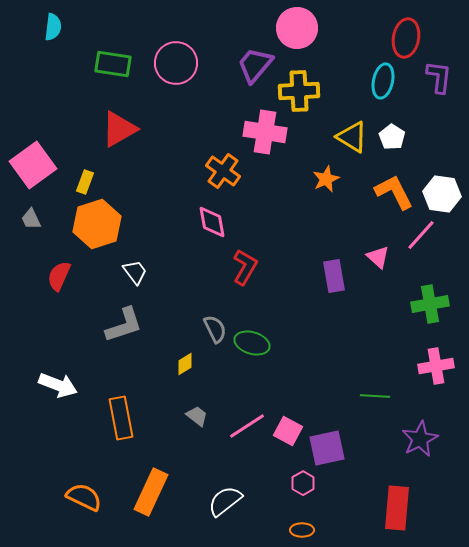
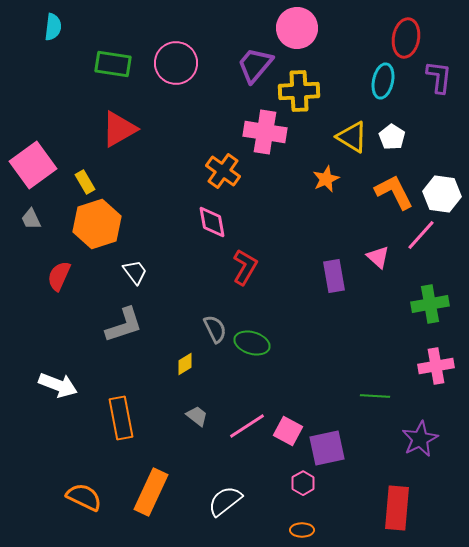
yellow rectangle at (85, 182): rotated 50 degrees counterclockwise
